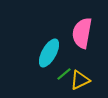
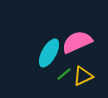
pink semicircle: moved 5 px left, 9 px down; rotated 56 degrees clockwise
yellow triangle: moved 3 px right, 4 px up
